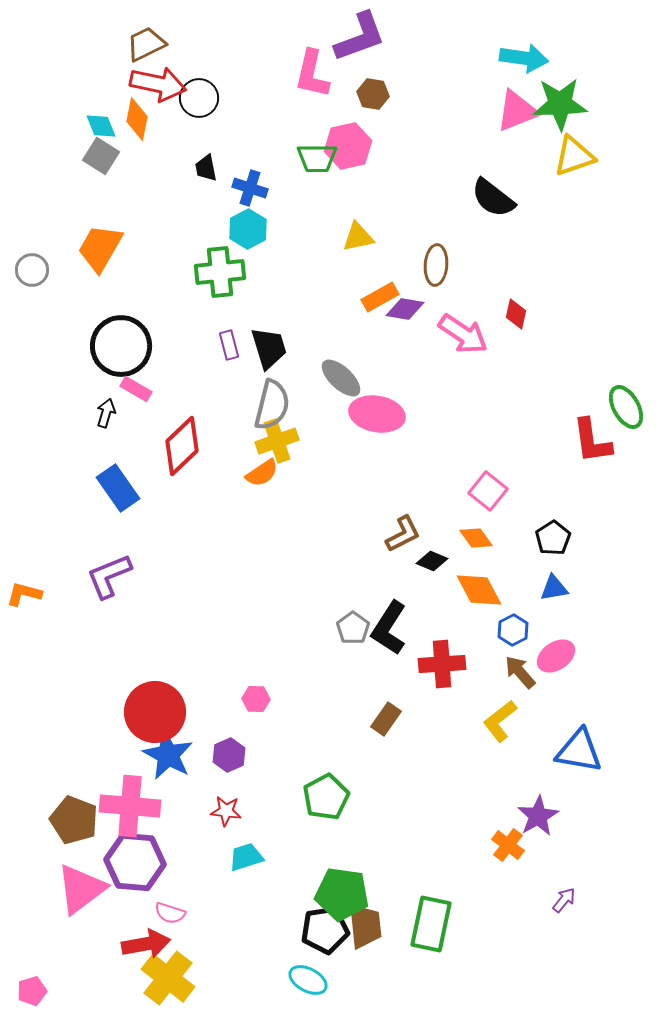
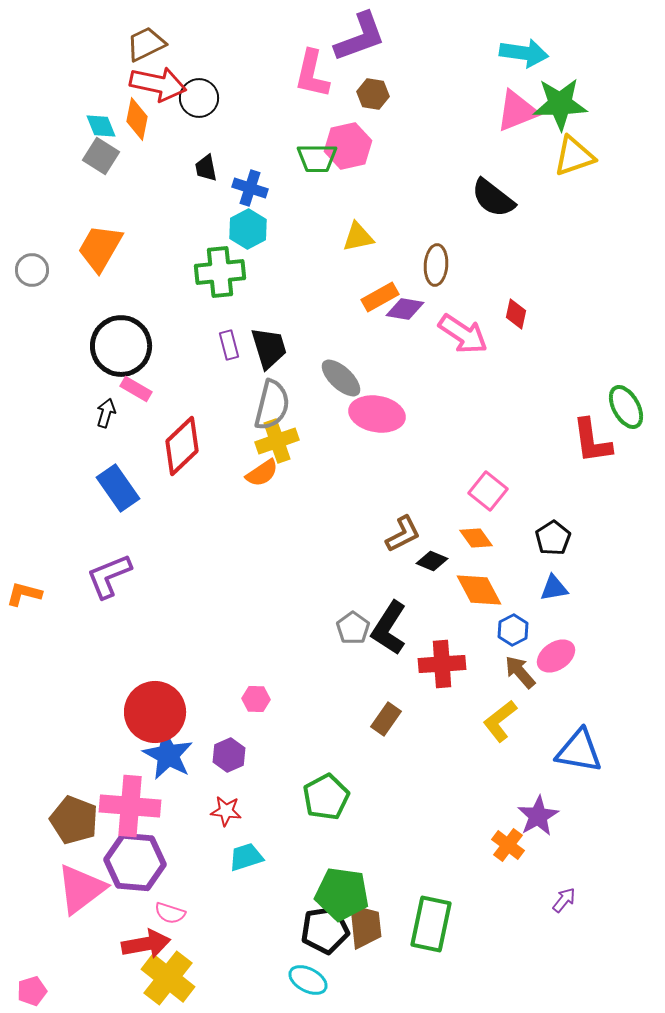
cyan arrow at (524, 58): moved 5 px up
